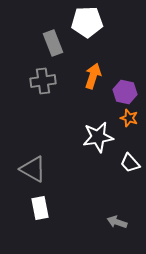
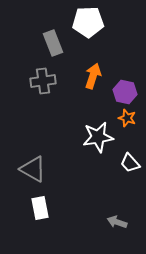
white pentagon: moved 1 px right
orange star: moved 2 px left
